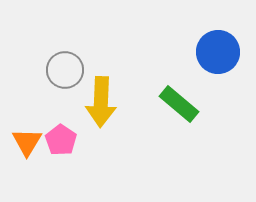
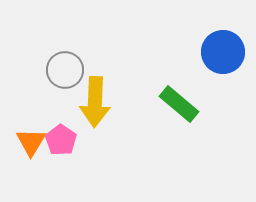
blue circle: moved 5 px right
yellow arrow: moved 6 px left
orange triangle: moved 4 px right
